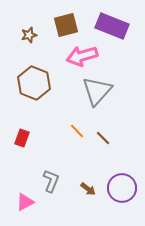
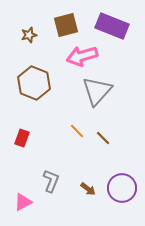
pink triangle: moved 2 px left
